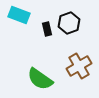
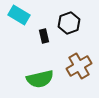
cyan rectangle: rotated 10 degrees clockwise
black rectangle: moved 3 px left, 7 px down
green semicircle: rotated 48 degrees counterclockwise
